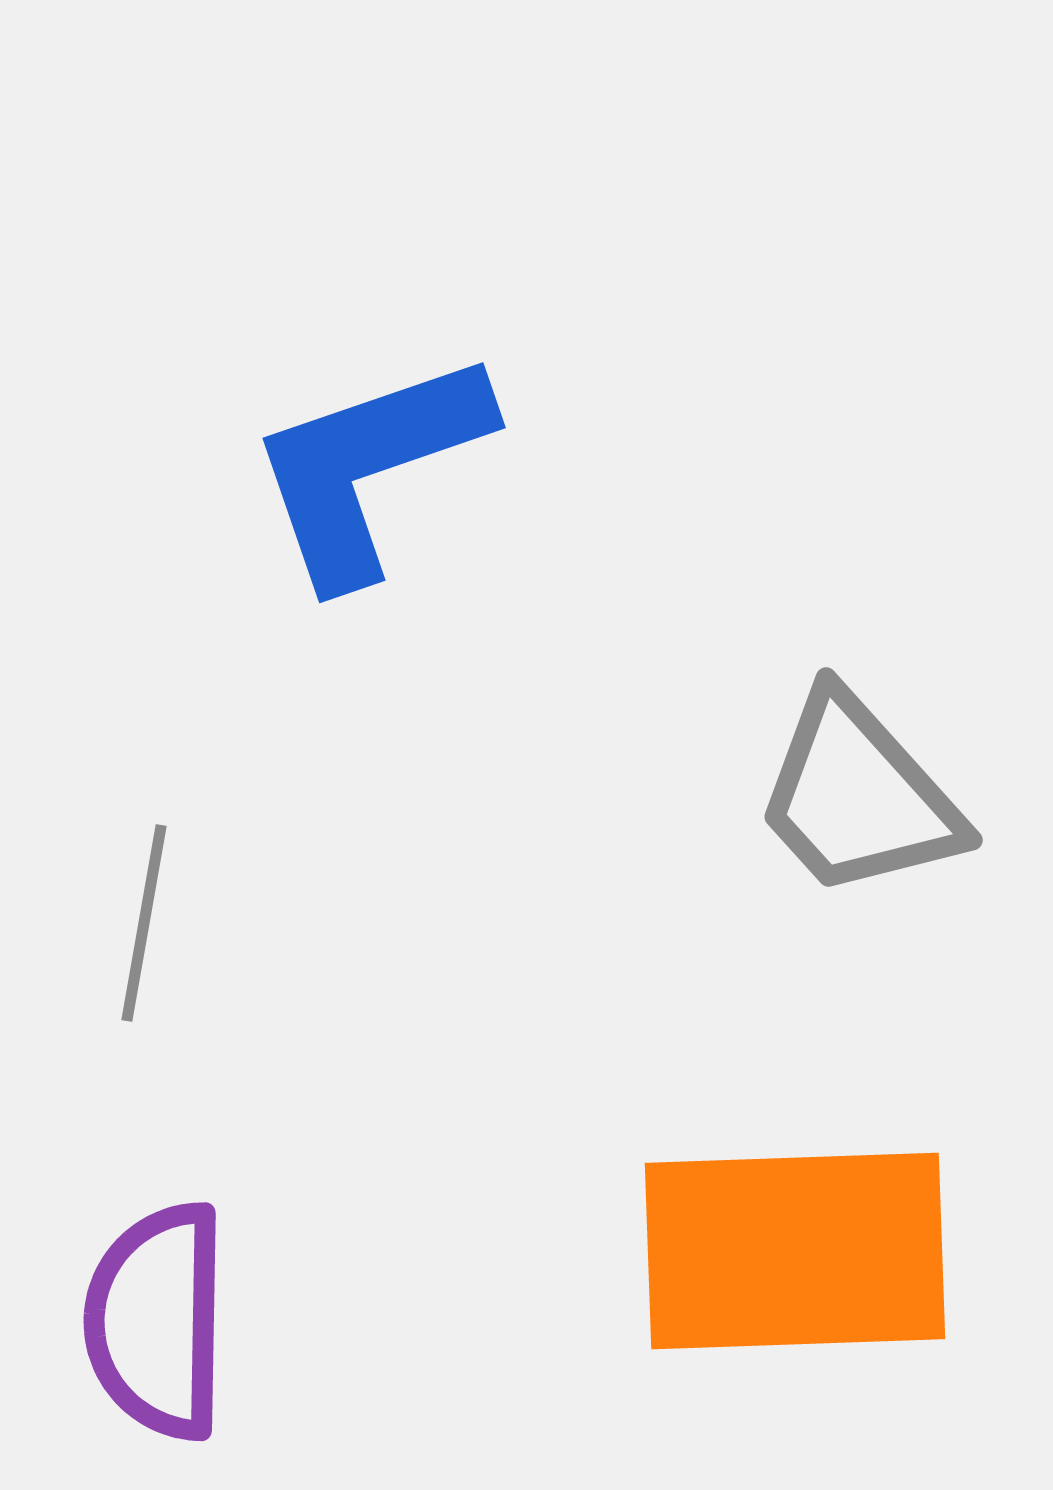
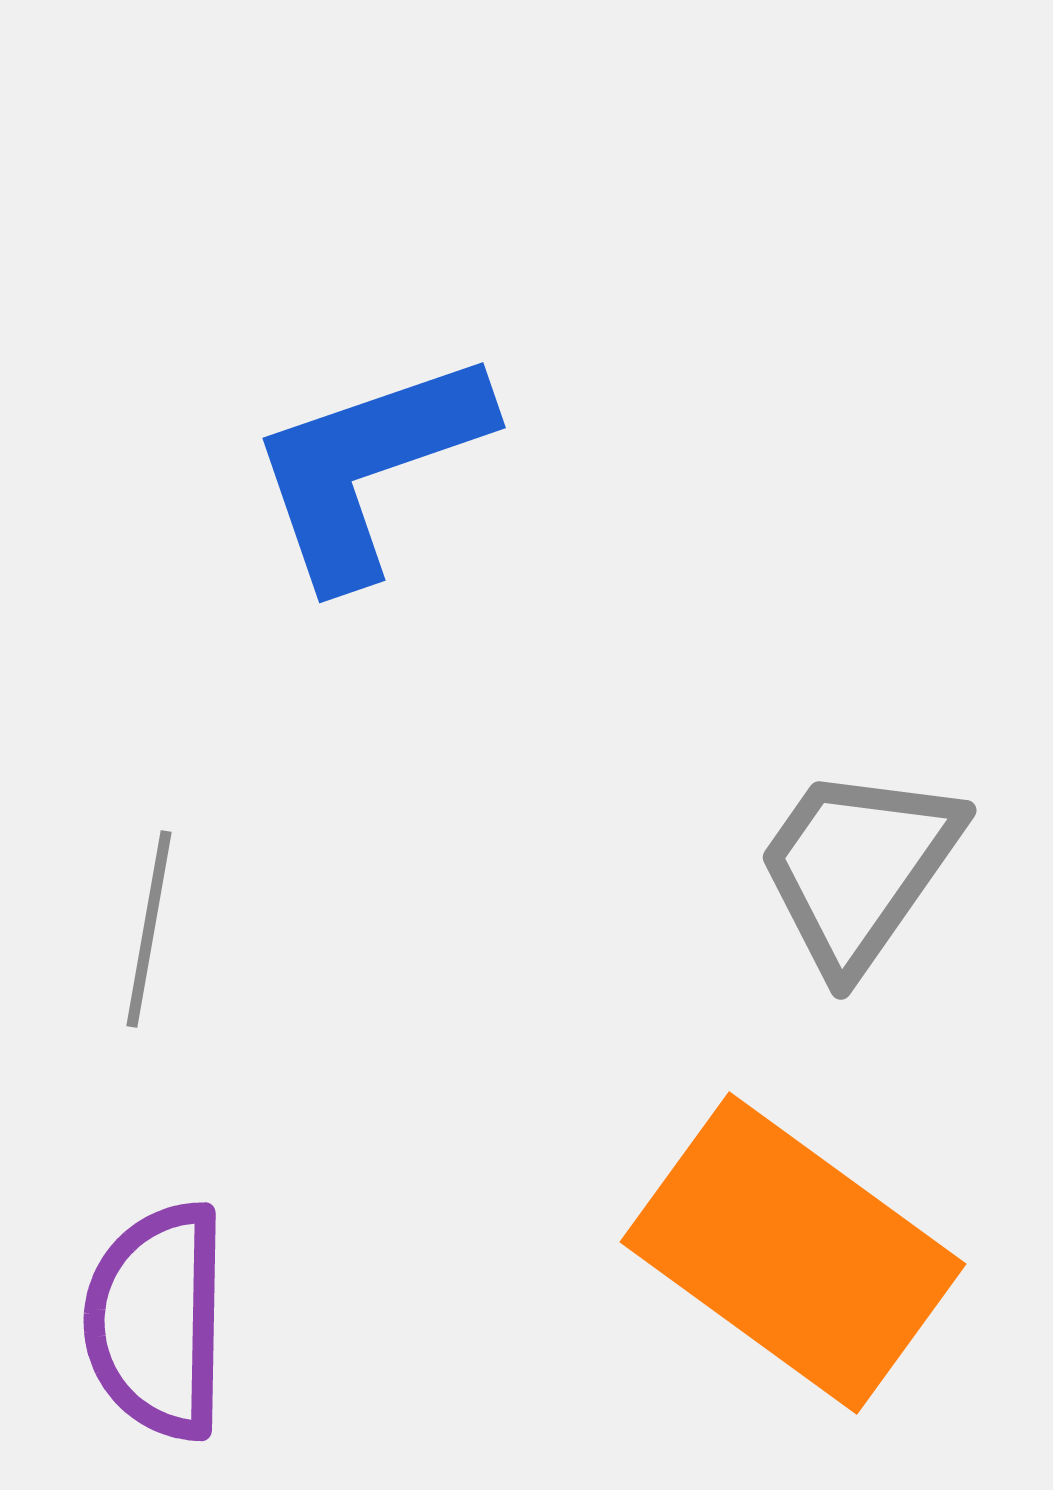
gray trapezoid: moved 72 px down; rotated 77 degrees clockwise
gray line: moved 5 px right, 6 px down
orange rectangle: moved 2 px left, 2 px down; rotated 38 degrees clockwise
